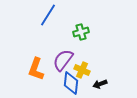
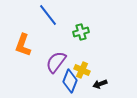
blue line: rotated 70 degrees counterclockwise
purple semicircle: moved 7 px left, 2 px down
orange L-shape: moved 13 px left, 24 px up
blue diamond: moved 1 px left, 2 px up; rotated 15 degrees clockwise
